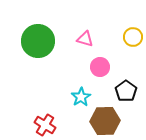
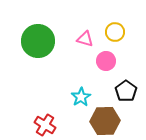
yellow circle: moved 18 px left, 5 px up
pink circle: moved 6 px right, 6 px up
